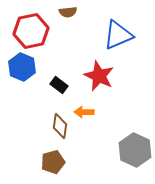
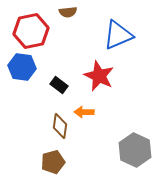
blue hexagon: rotated 16 degrees counterclockwise
